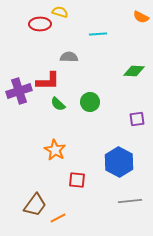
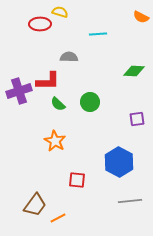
orange star: moved 9 px up
